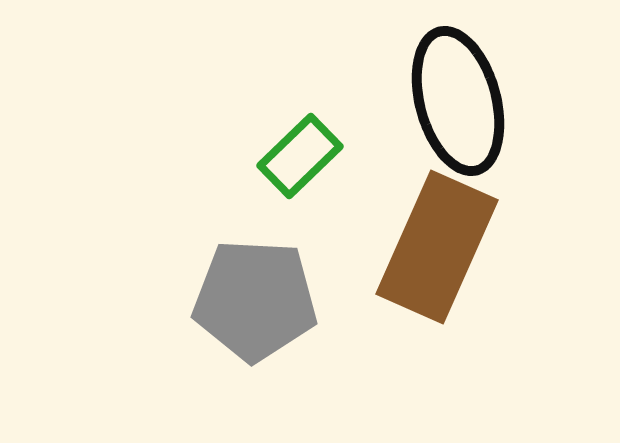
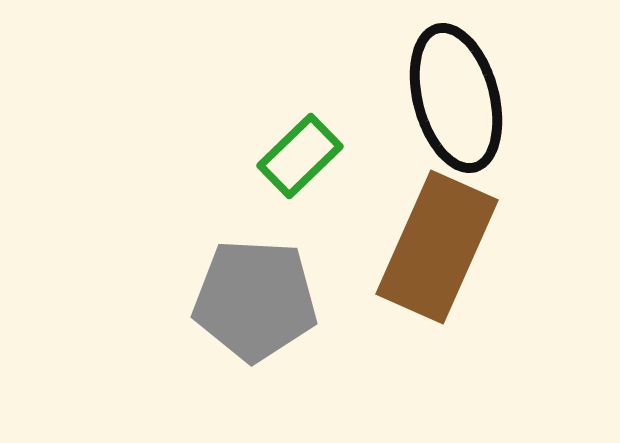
black ellipse: moved 2 px left, 3 px up
